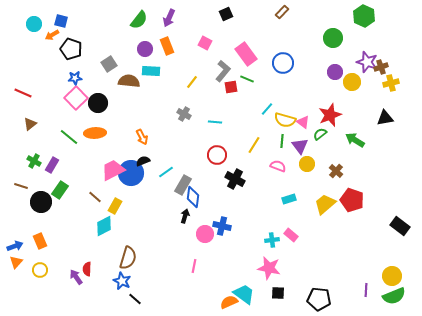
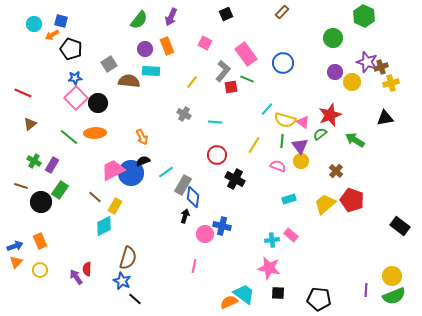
purple arrow at (169, 18): moved 2 px right, 1 px up
yellow circle at (307, 164): moved 6 px left, 3 px up
